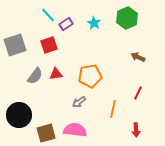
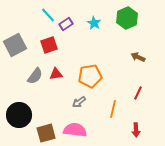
gray square: rotated 10 degrees counterclockwise
